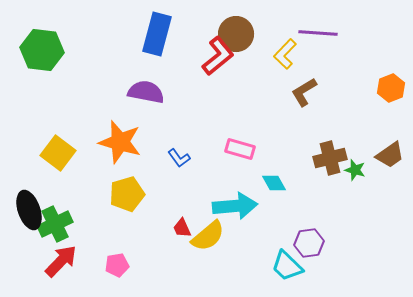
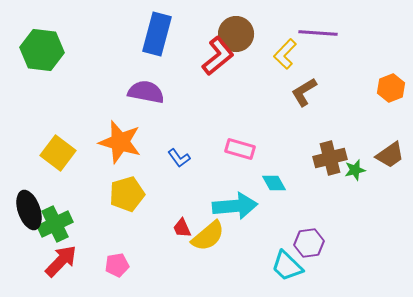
green star: rotated 30 degrees counterclockwise
